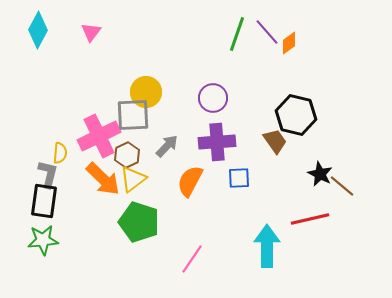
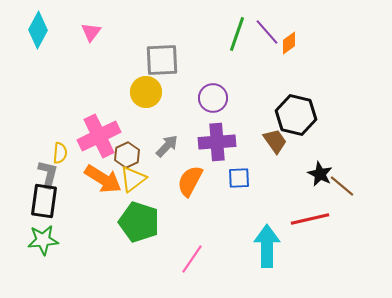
gray square: moved 29 px right, 55 px up
orange arrow: rotated 12 degrees counterclockwise
